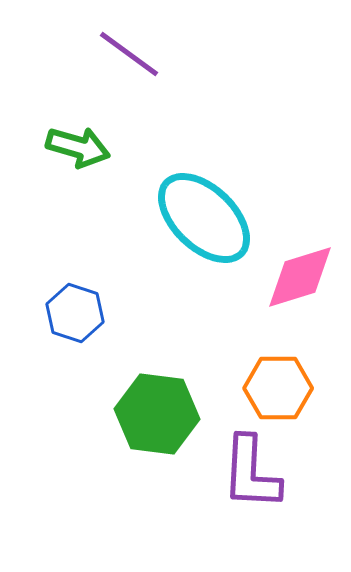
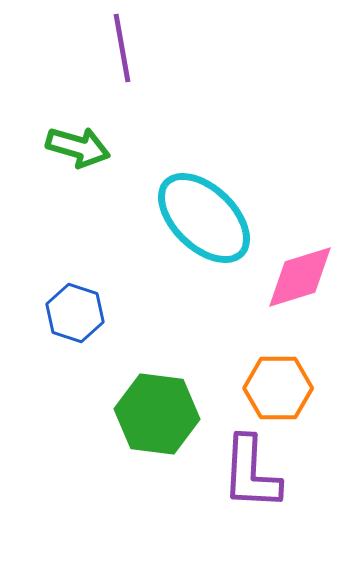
purple line: moved 7 px left, 6 px up; rotated 44 degrees clockwise
